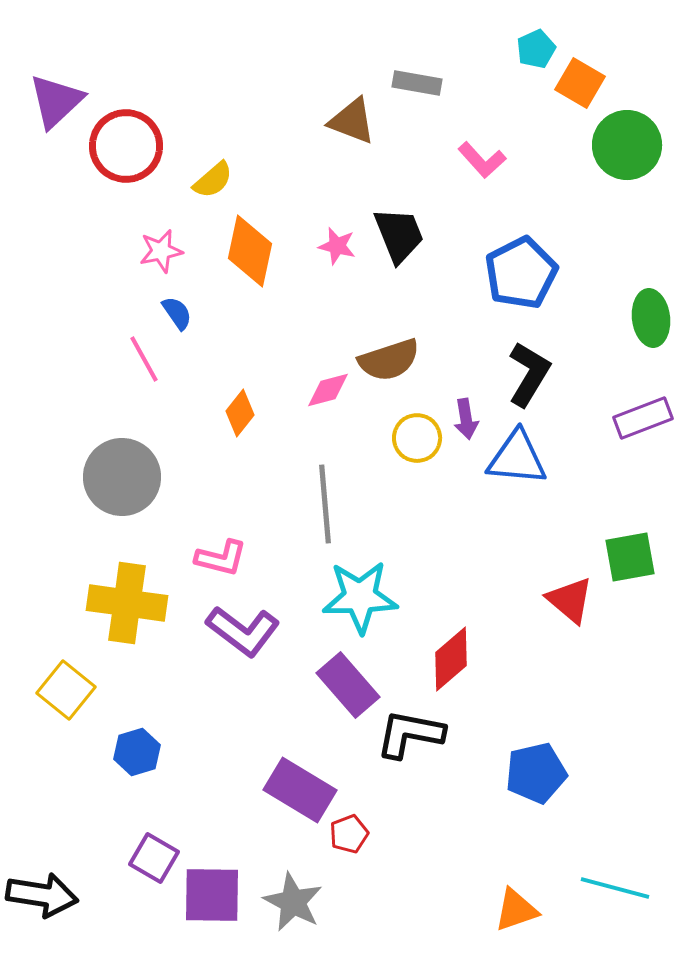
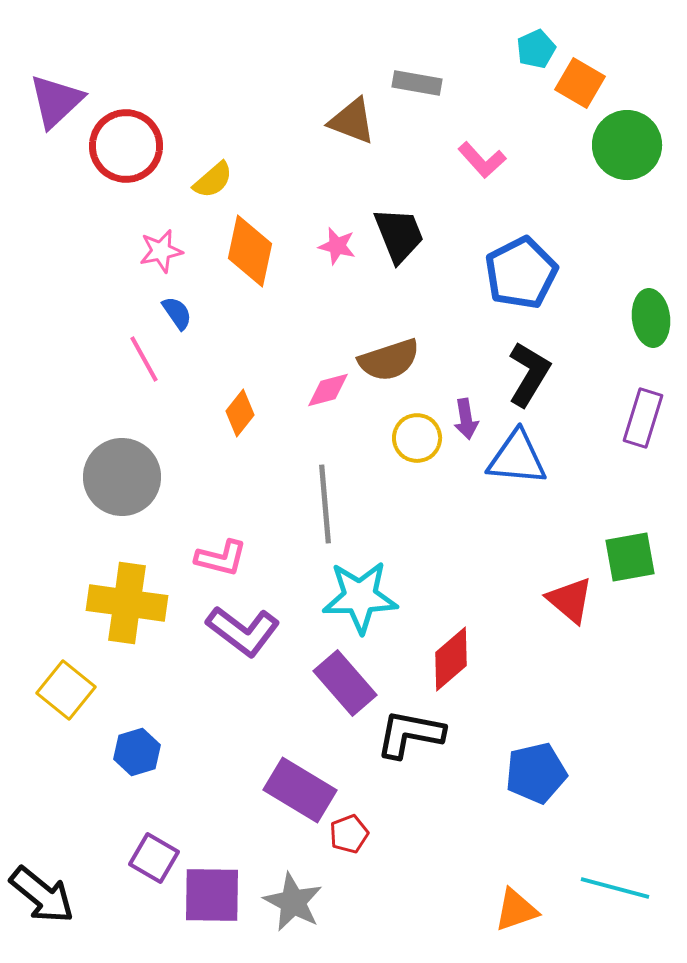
purple rectangle at (643, 418): rotated 52 degrees counterclockwise
purple rectangle at (348, 685): moved 3 px left, 2 px up
black arrow at (42, 895): rotated 30 degrees clockwise
